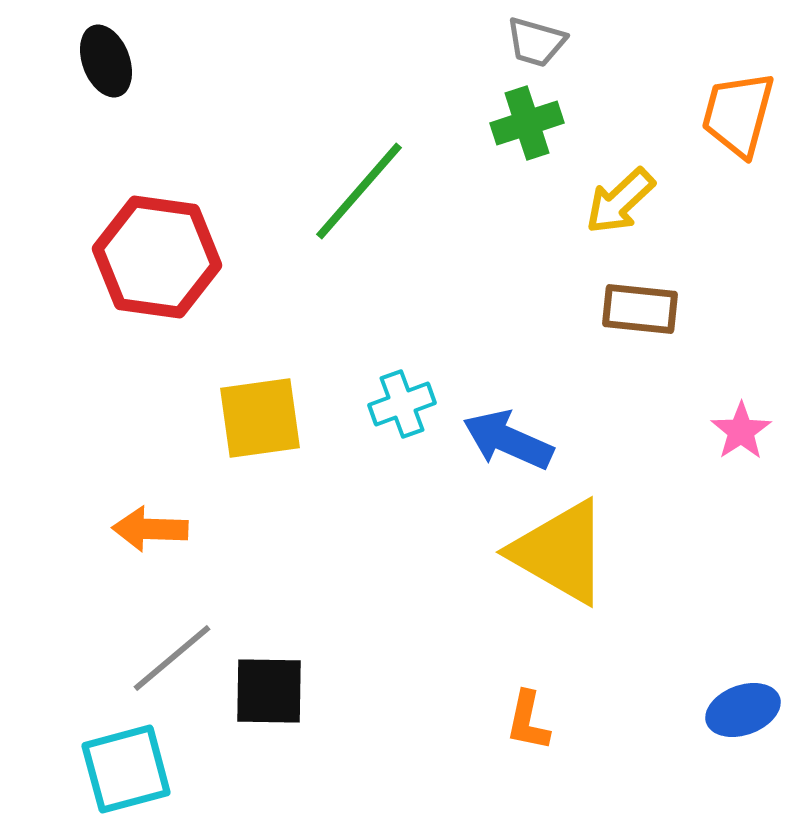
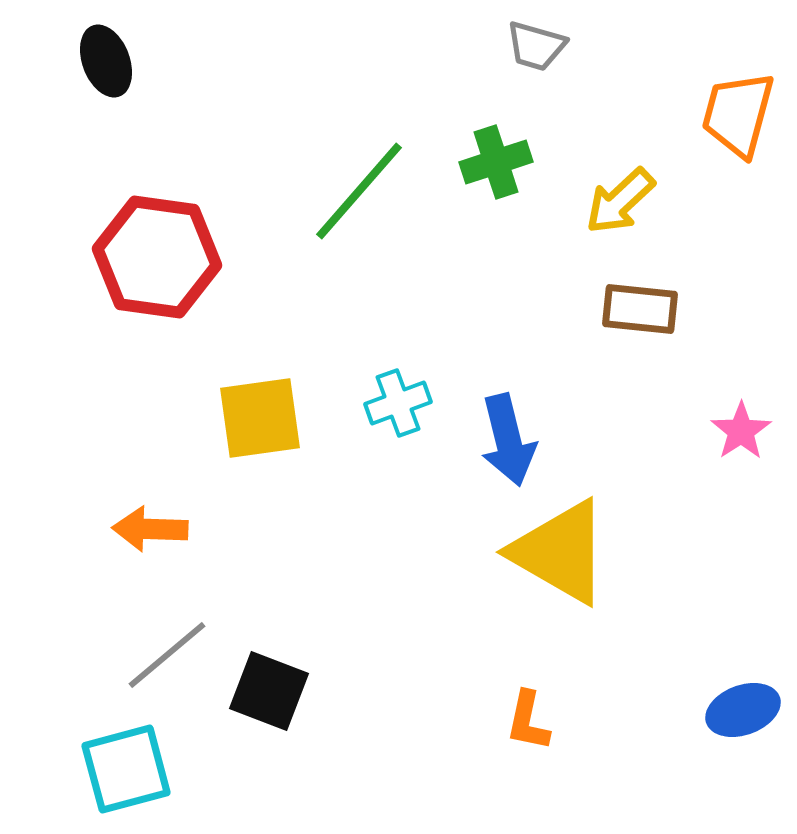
gray trapezoid: moved 4 px down
green cross: moved 31 px left, 39 px down
cyan cross: moved 4 px left, 1 px up
blue arrow: rotated 128 degrees counterclockwise
gray line: moved 5 px left, 3 px up
black square: rotated 20 degrees clockwise
